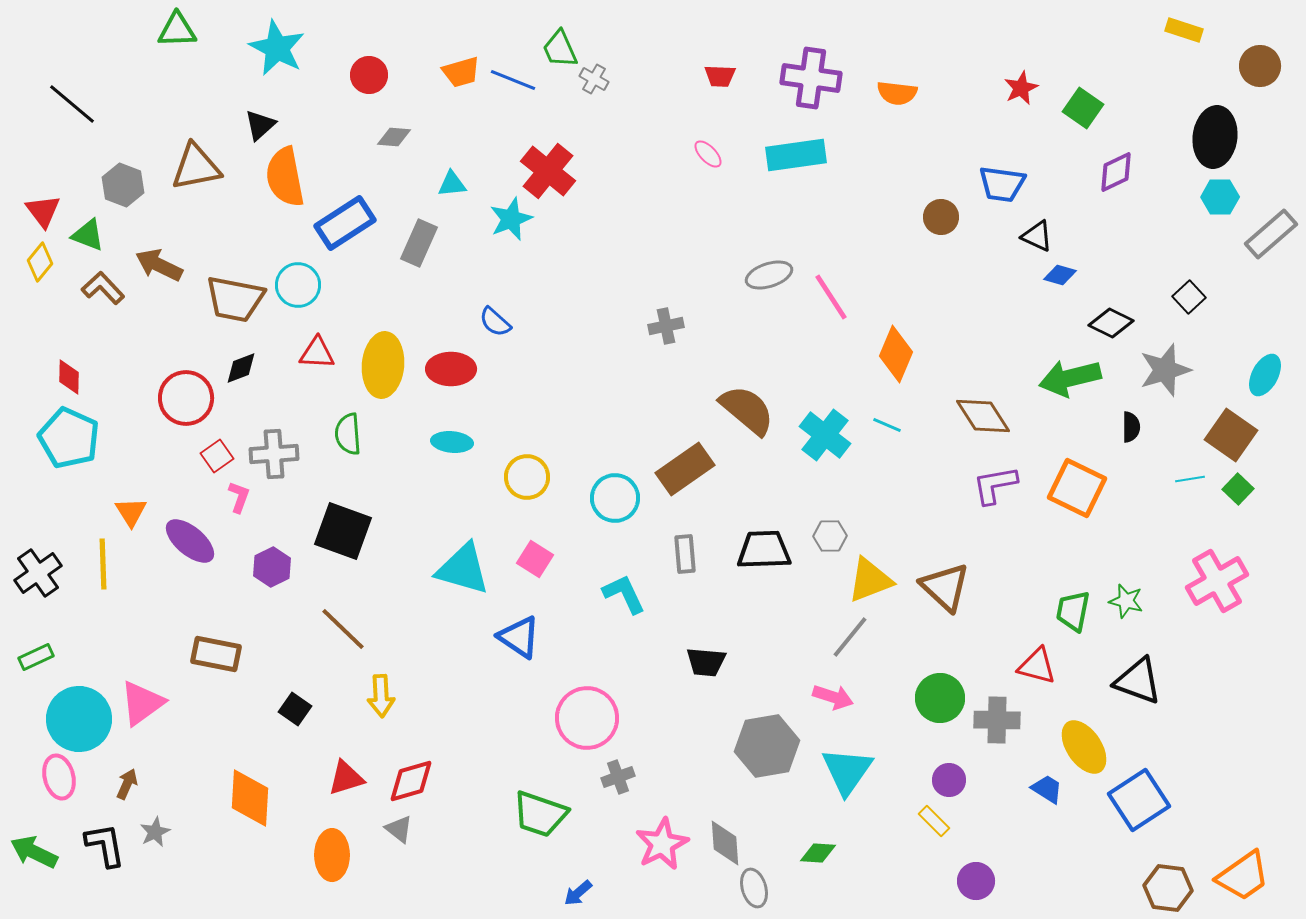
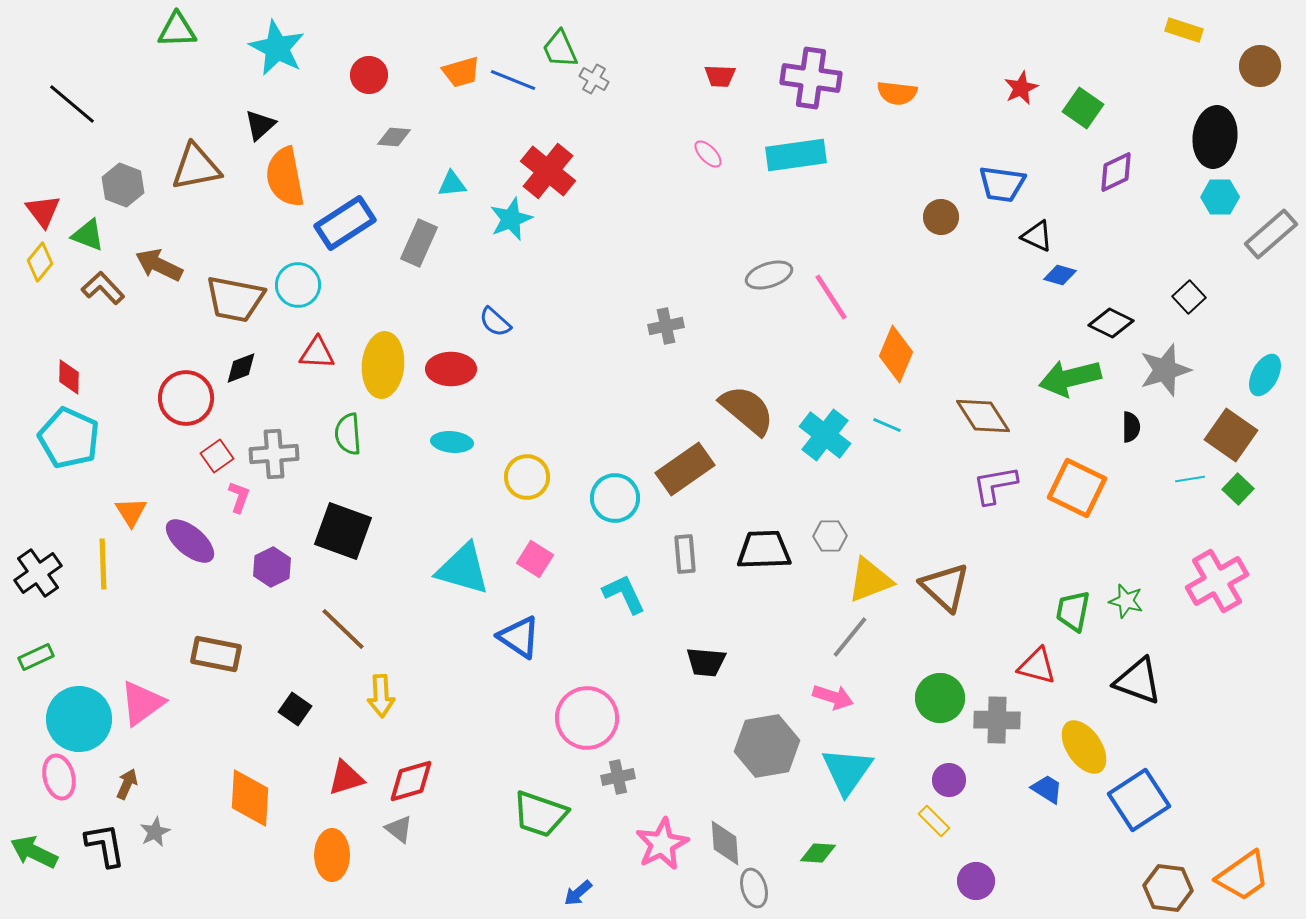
gray cross at (618, 777): rotated 8 degrees clockwise
